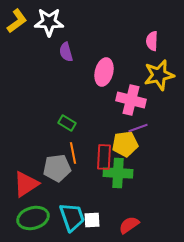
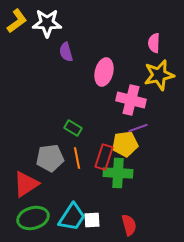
white star: moved 2 px left, 1 px down
pink semicircle: moved 2 px right, 2 px down
green rectangle: moved 6 px right, 5 px down
orange line: moved 4 px right, 5 px down
red rectangle: rotated 15 degrees clockwise
gray pentagon: moved 7 px left, 10 px up
cyan trapezoid: rotated 52 degrees clockwise
red semicircle: rotated 110 degrees clockwise
